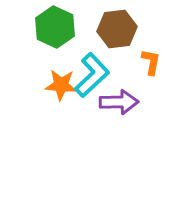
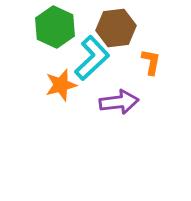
brown hexagon: moved 1 px left, 1 px up
cyan L-shape: moved 17 px up
orange star: rotated 20 degrees counterclockwise
purple arrow: rotated 6 degrees counterclockwise
